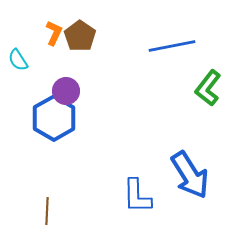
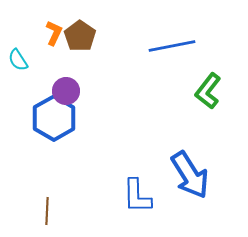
green L-shape: moved 3 px down
